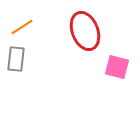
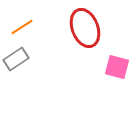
red ellipse: moved 3 px up
gray rectangle: rotated 50 degrees clockwise
